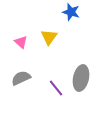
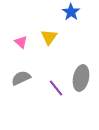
blue star: rotated 18 degrees clockwise
